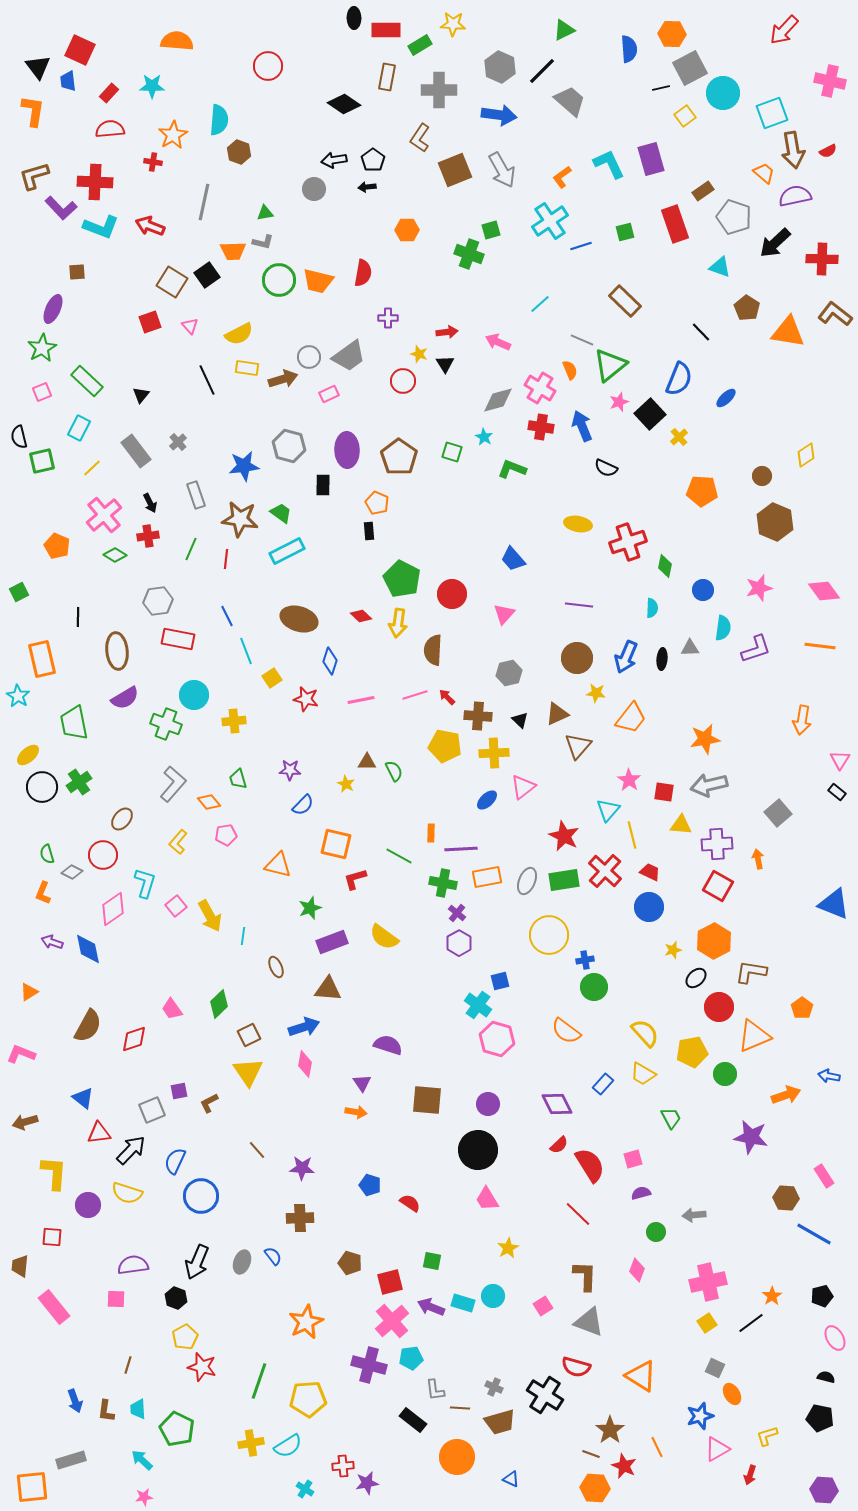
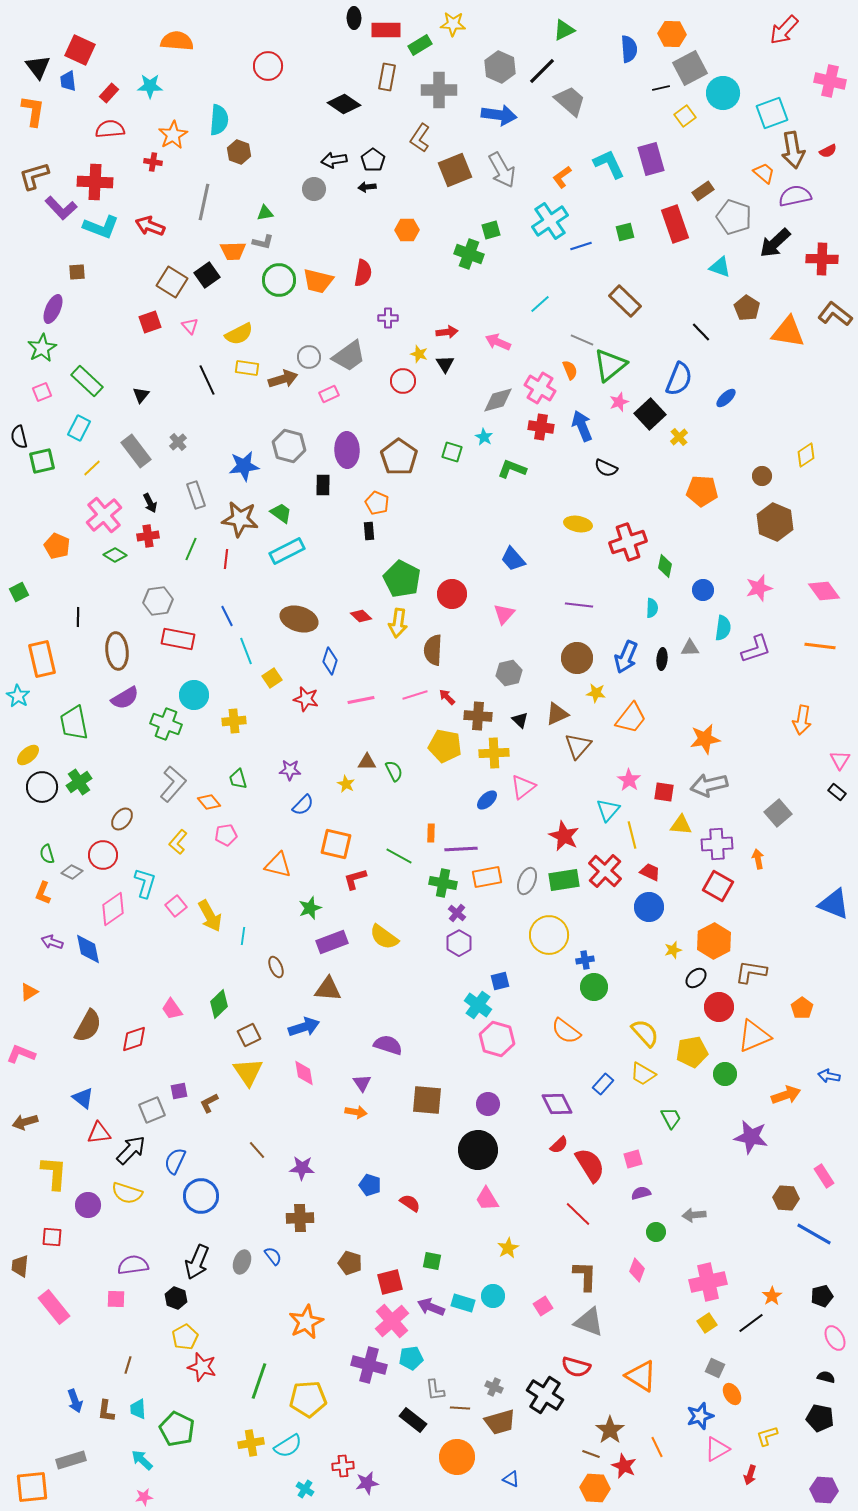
cyan star at (152, 86): moved 2 px left
pink diamond at (305, 1064): moved 1 px left, 9 px down; rotated 20 degrees counterclockwise
